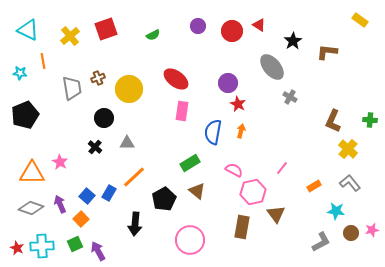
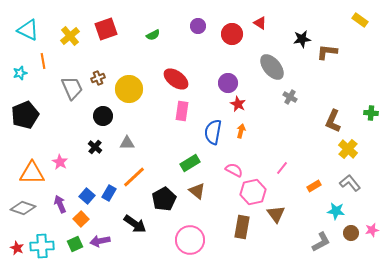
red triangle at (259, 25): moved 1 px right, 2 px up
red circle at (232, 31): moved 3 px down
black star at (293, 41): moved 9 px right, 2 px up; rotated 24 degrees clockwise
cyan star at (20, 73): rotated 24 degrees counterclockwise
gray trapezoid at (72, 88): rotated 15 degrees counterclockwise
black circle at (104, 118): moved 1 px left, 2 px up
green cross at (370, 120): moved 1 px right, 7 px up
gray diamond at (31, 208): moved 8 px left
black arrow at (135, 224): rotated 60 degrees counterclockwise
purple arrow at (98, 251): moved 2 px right, 10 px up; rotated 72 degrees counterclockwise
